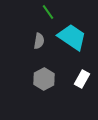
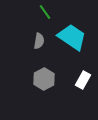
green line: moved 3 px left
white rectangle: moved 1 px right, 1 px down
